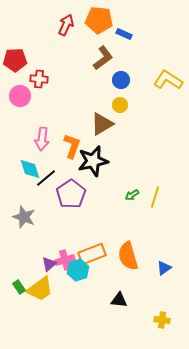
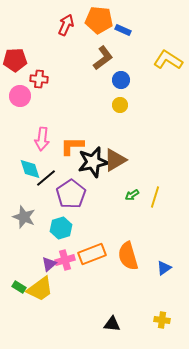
blue rectangle: moved 1 px left, 4 px up
yellow L-shape: moved 20 px up
brown triangle: moved 13 px right, 36 px down
orange L-shape: rotated 110 degrees counterclockwise
black star: moved 1 px down
cyan hexagon: moved 17 px left, 42 px up
green rectangle: rotated 24 degrees counterclockwise
black triangle: moved 7 px left, 24 px down
